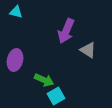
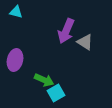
gray triangle: moved 3 px left, 8 px up
cyan square: moved 3 px up
